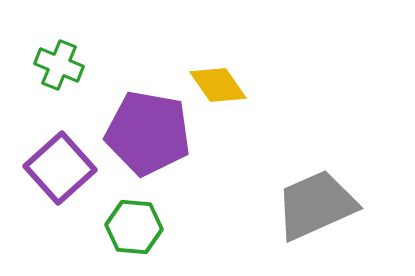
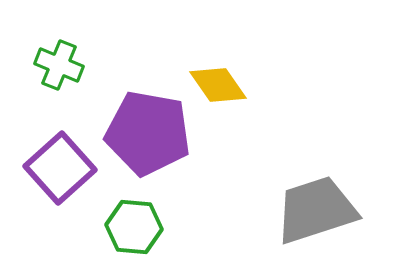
gray trapezoid: moved 5 px down; rotated 6 degrees clockwise
